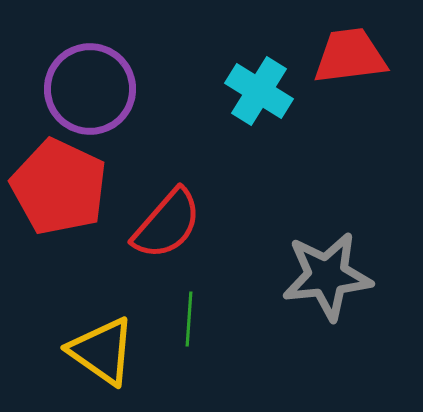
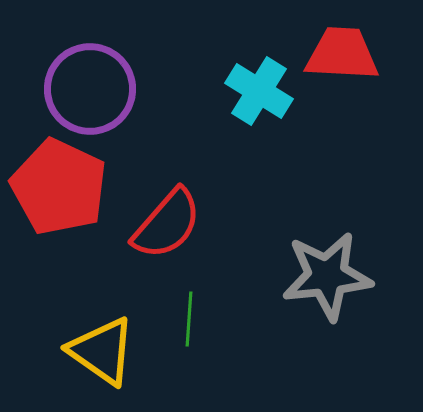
red trapezoid: moved 8 px left, 2 px up; rotated 10 degrees clockwise
